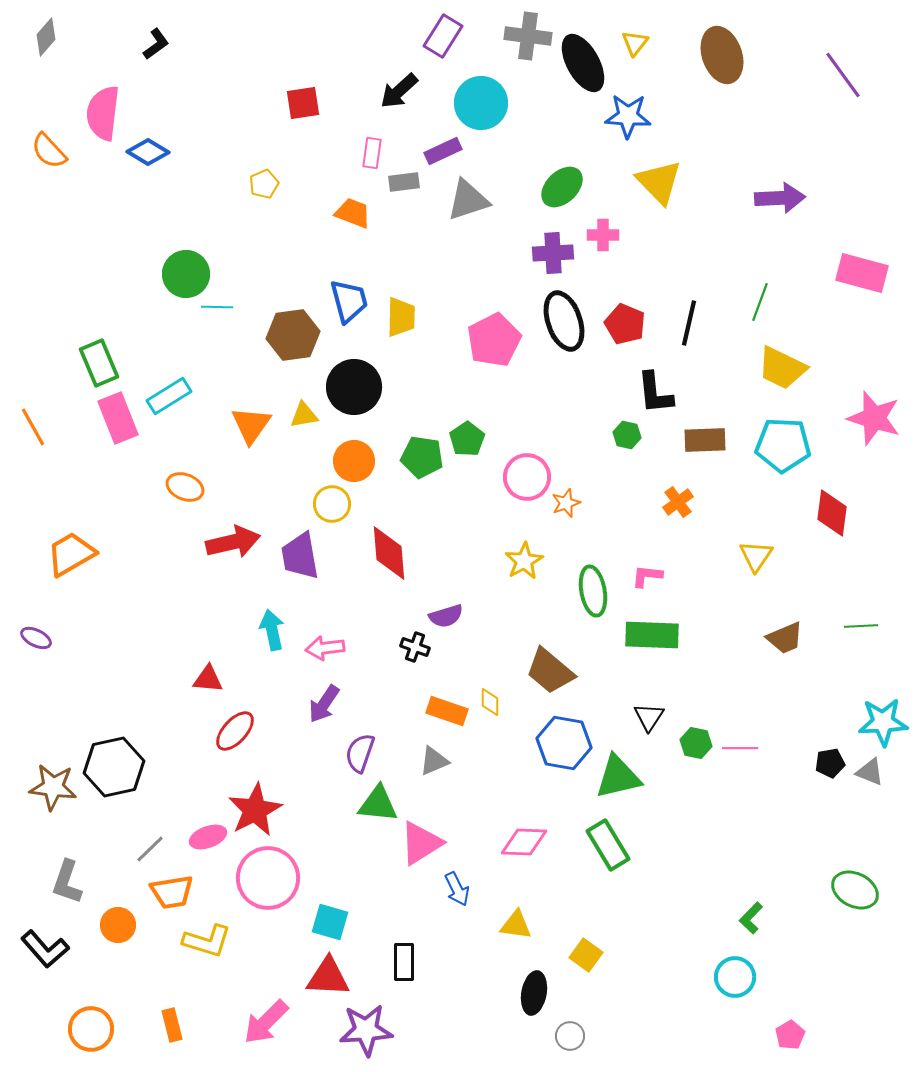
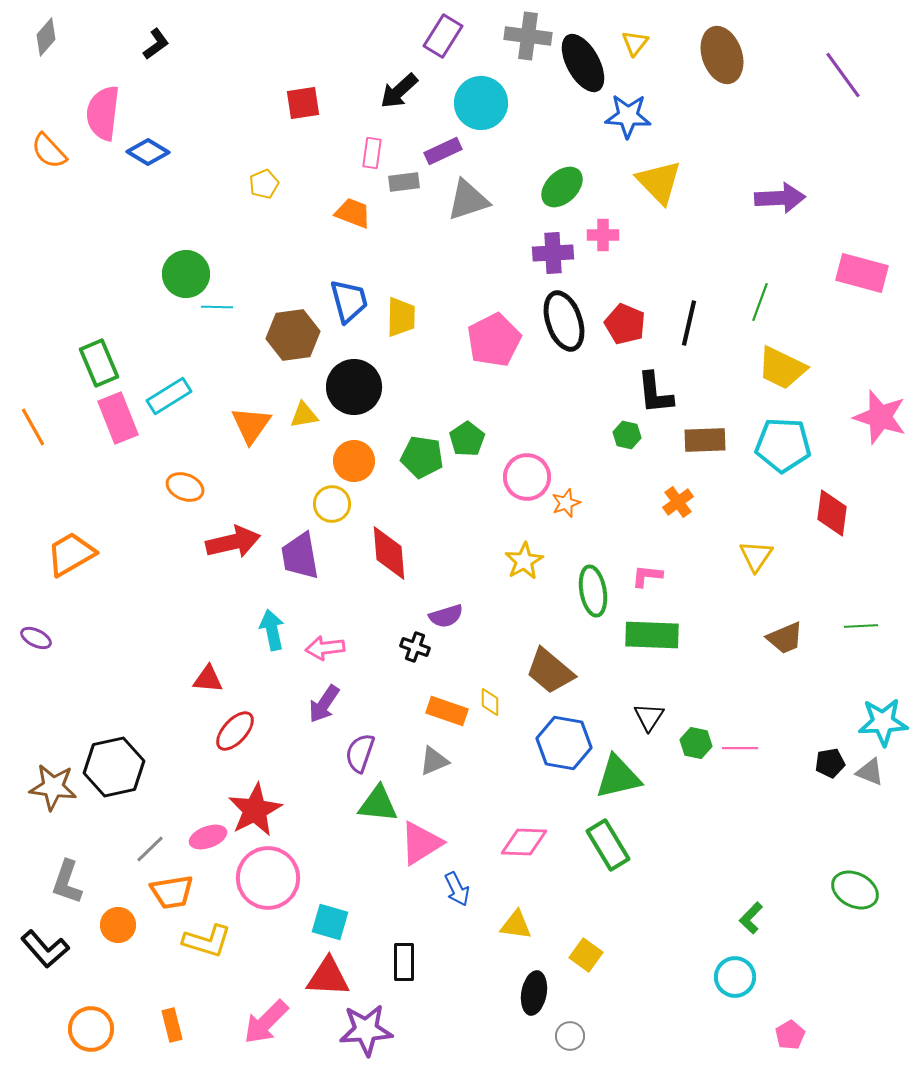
pink star at (874, 418): moved 6 px right, 1 px up
